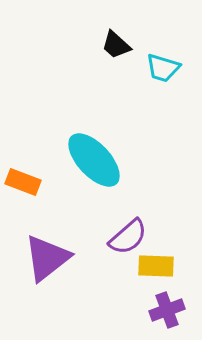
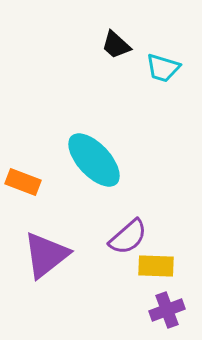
purple triangle: moved 1 px left, 3 px up
